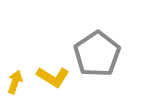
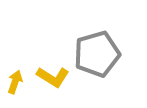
gray pentagon: rotated 18 degrees clockwise
